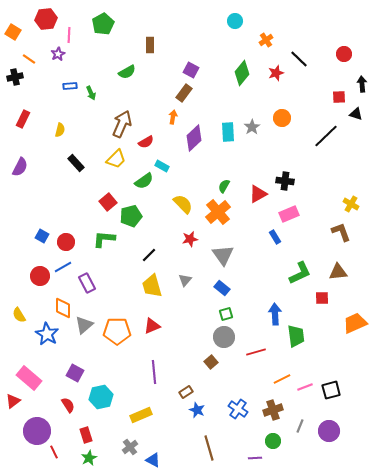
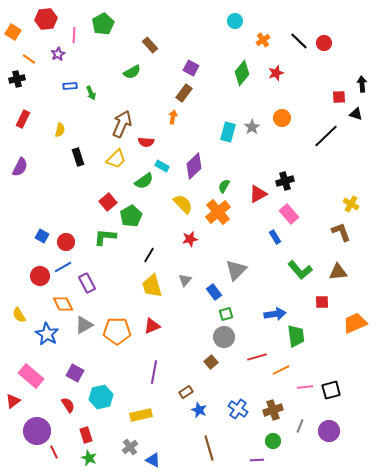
pink line at (69, 35): moved 5 px right
orange cross at (266, 40): moved 3 px left
brown rectangle at (150, 45): rotated 42 degrees counterclockwise
red circle at (344, 54): moved 20 px left, 11 px up
black line at (299, 59): moved 18 px up
purple square at (191, 70): moved 2 px up
green semicircle at (127, 72): moved 5 px right
black cross at (15, 77): moved 2 px right, 2 px down
cyan rectangle at (228, 132): rotated 18 degrees clockwise
purple diamond at (194, 138): moved 28 px down
red semicircle at (146, 142): rotated 35 degrees clockwise
black rectangle at (76, 163): moved 2 px right, 6 px up; rotated 24 degrees clockwise
black cross at (285, 181): rotated 24 degrees counterclockwise
pink rectangle at (289, 214): rotated 72 degrees clockwise
green pentagon at (131, 216): rotated 15 degrees counterclockwise
green L-shape at (104, 239): moved 1 px right, 2 px up
black line at (149, 255): rotated 14 degrees counterclockwise
gray triangle at (223, 255): moved 13 px right, 15 px down; rotated 20 degrees clockwise
green L-shape at (300, 273): moved 3 px up; rotated 75 degrees clockwise
blue rectangle at (222, 288): moved 8 px left, 4 px down; rotated 14 degrees clockwise
red square at (322, 298): moved 4 px down
orange diamond at (63, 308): moved 4 px up; rotated 25 degrees counterclockwise
blue arrow at (275, 314): rotated 85 degrees clockwise
gray triangle at (84, 325): rotated 12 degrees clockwise
red line at (256, 352): moved 1 px right, 5 px down
purple line at (154, 372): rotated 15 degrees clockwise
pink rectangle at (29, 378): moved 2 px right, 2 px up
orange line at (282, 379): moved 1 px left, 9 px up
pink line at (305, 387): rotated 14 degrees clockwise
blue star at (197, 410): moved 2 px right
yellow rectangle at (141, 415): rotated 10 degrees clockwise
green star at (89, 458): rotated 21 degrees counterclockwise
purple line at (255, 458): moved 2 px right, 2 px down
